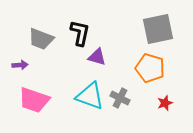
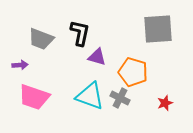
gray square: rotated 8 degrees clockwise
orange pentagon: moved 17 px left, 4 px down
pink trapezoid: moved 3 px up
